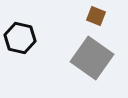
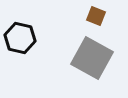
gray square: rotated 6 degrees counterclockwise
